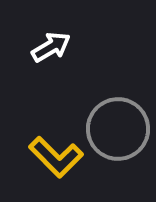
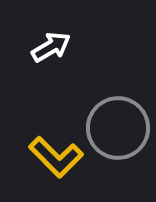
gray circle: moved 1 px up
